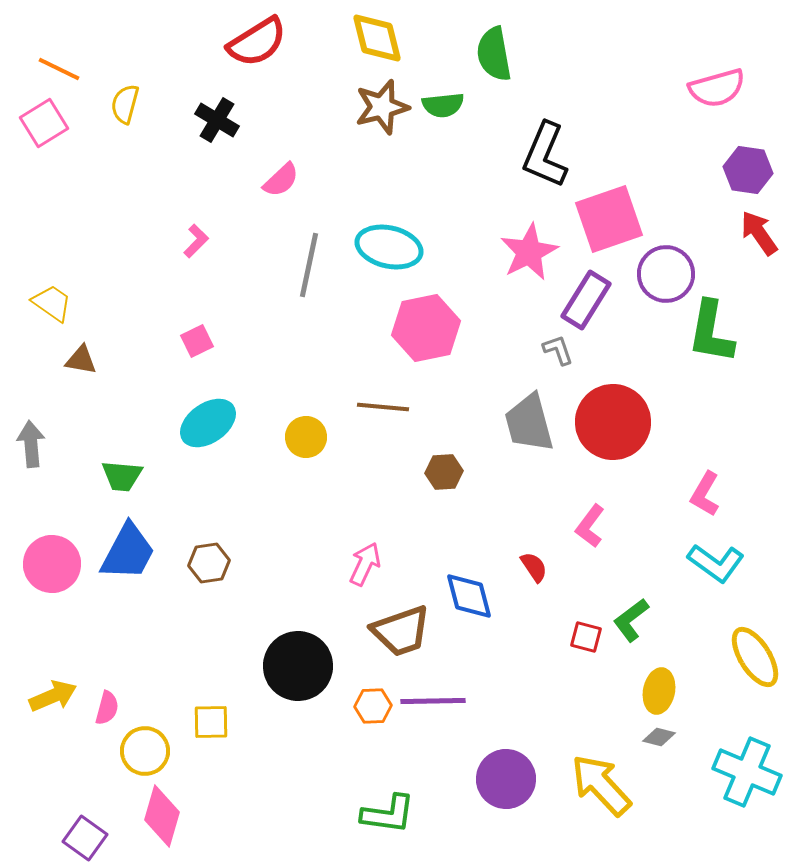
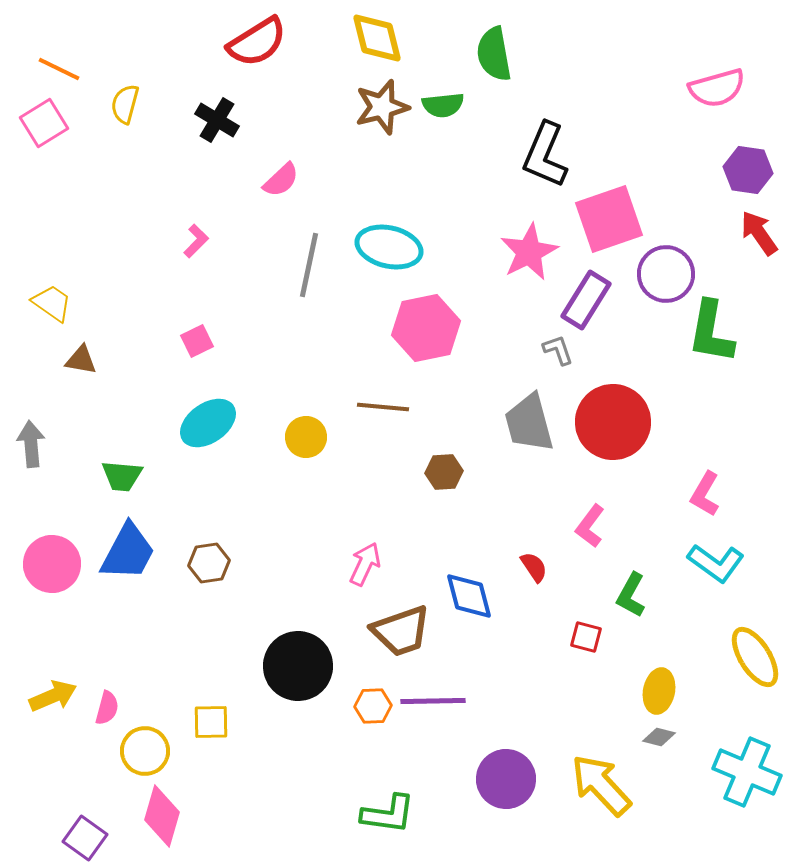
green L-shape at (631, 620): moved 25 px up; rotated 24 degrees counterclockwise
